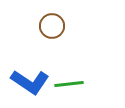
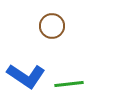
blue L-shape: moved 4 px left, 6 px up
